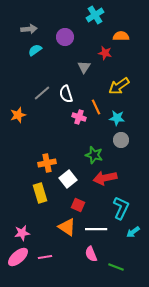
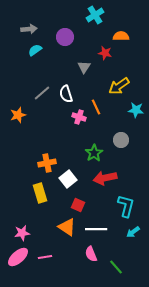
cyan star: moved 19 px right, 8 px up
green star: moved 2 px up; rotated 24 degrees clockwise
cyan L-shape: moved 5 px right, 2 px up; rotated 10 degrees counterclockwise
green line: rotated 28 degrees clockwise
